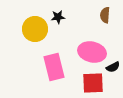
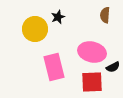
black star: rotated 16 degrees counterclockwise
red square: moved 1 px left, 1 px up
